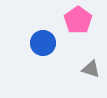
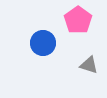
gray triangle: moved 2 px left, 4 px up
